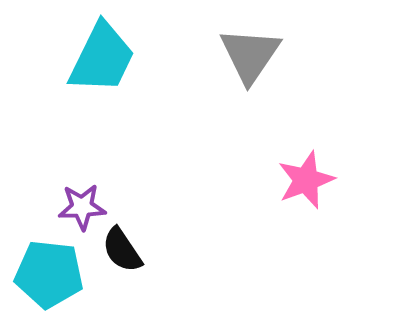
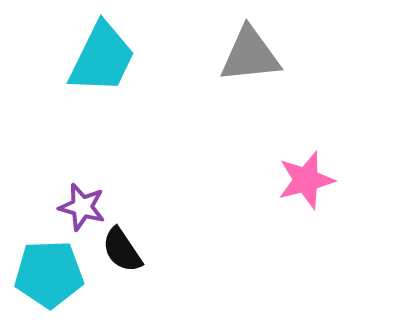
gray triangle: rotated 50 degrees clockwise
pink star: rotated 6 degrees clockwise
purple star: rotated 18 degrees clockwise
cyan pentagon: rotated 8 degrees counterclockwise
